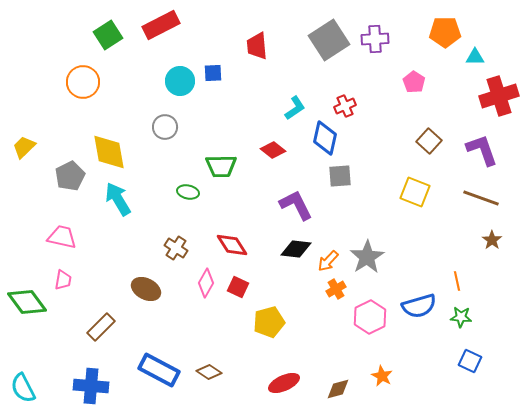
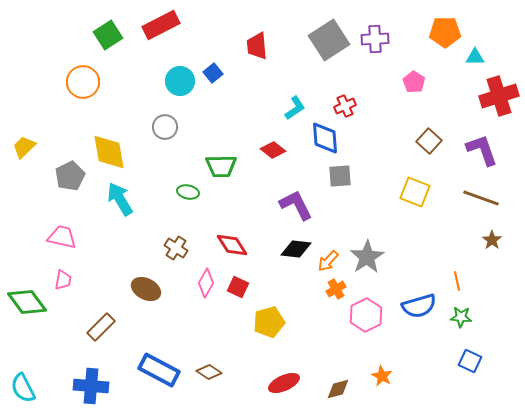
blue square at (213, 73): rotated 36 degrees counterclockwise
blue diamond at (325, 138): rotated 16 degrees counterclockwise
cyan arrow at (118, 199): moved 2 px right
pink hexagon at (370, 317): moved 4 px left, 2 px up
